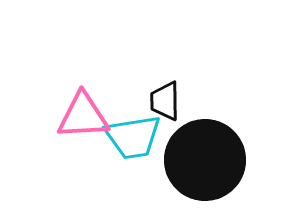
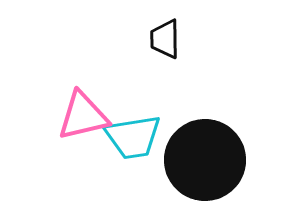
black trapezoid: moved 62 px up
pink triangle: rotated 10 degrees counterclockwise
